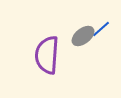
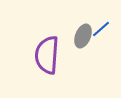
gray ellipse: rotated 30 degrees counterclockwise
